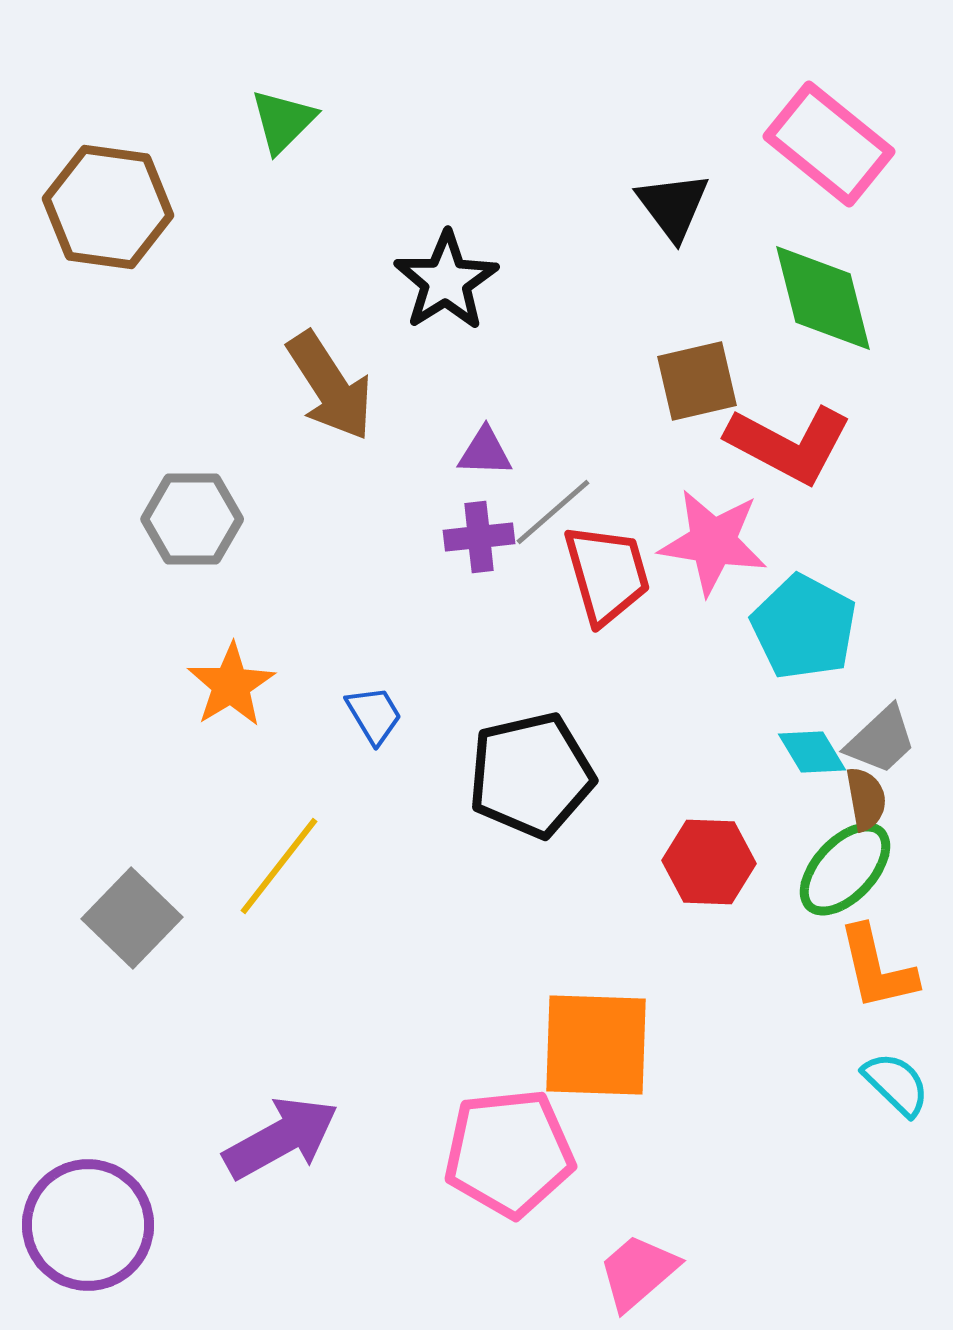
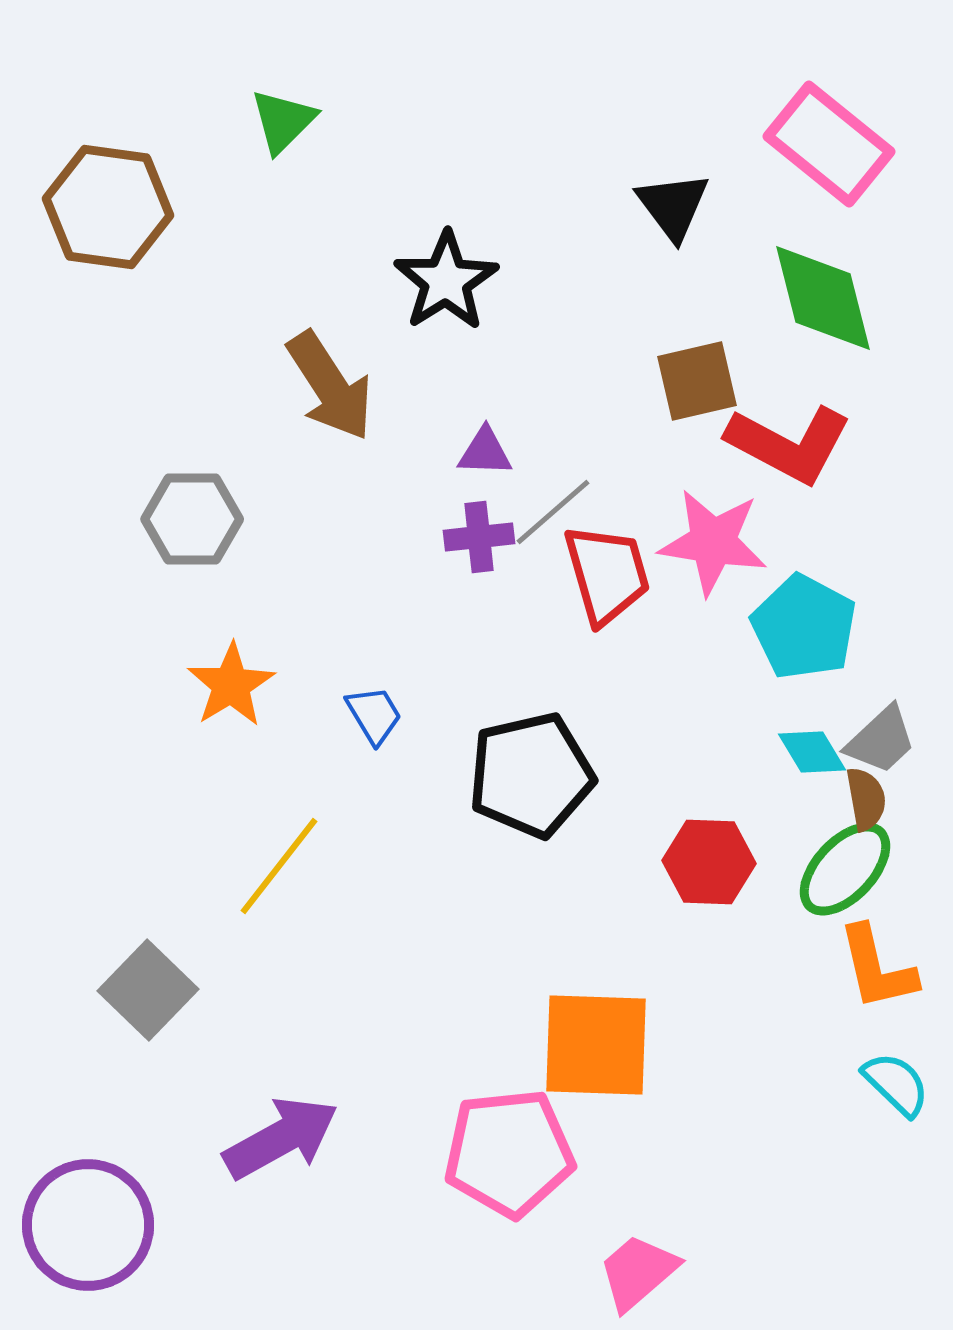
gray square: moved 16 px right, 72 px down
